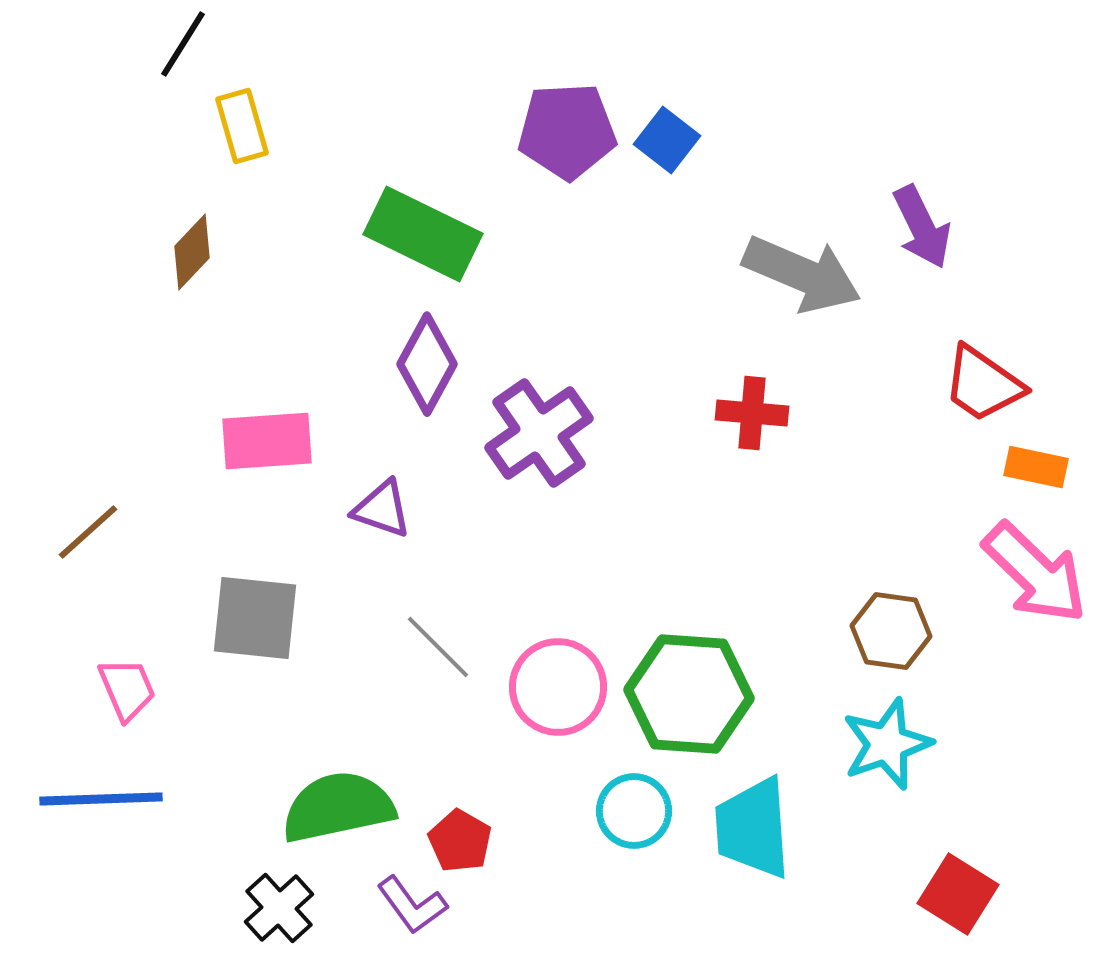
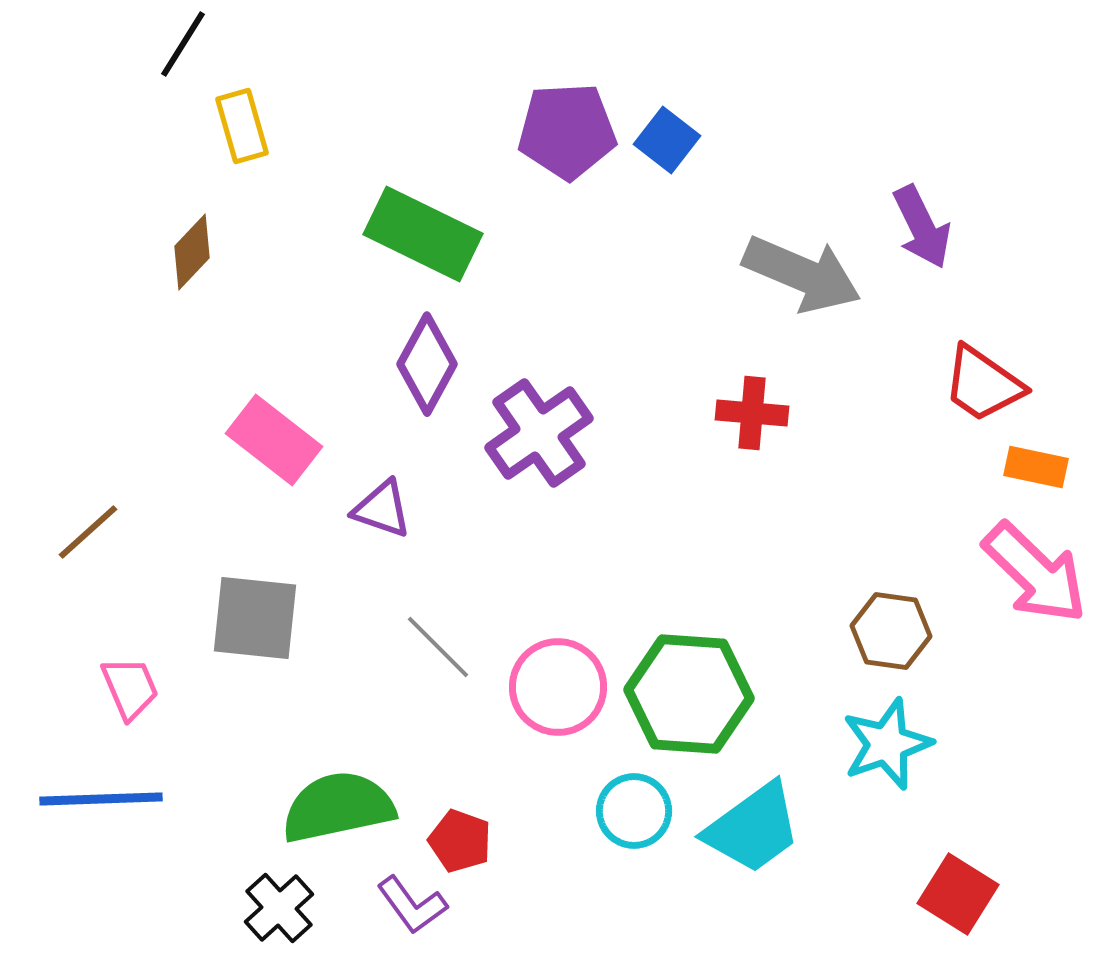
pink rectangle: moved 7 px right, 1 px up; rotated 42 degrees clockwise
pink trapezoid: moved 3 px right, 1 px up
cyan trapezoid: rotated 122 degrees counterclockwise
red pentagon: rotated 10 degrees counterclockwise
